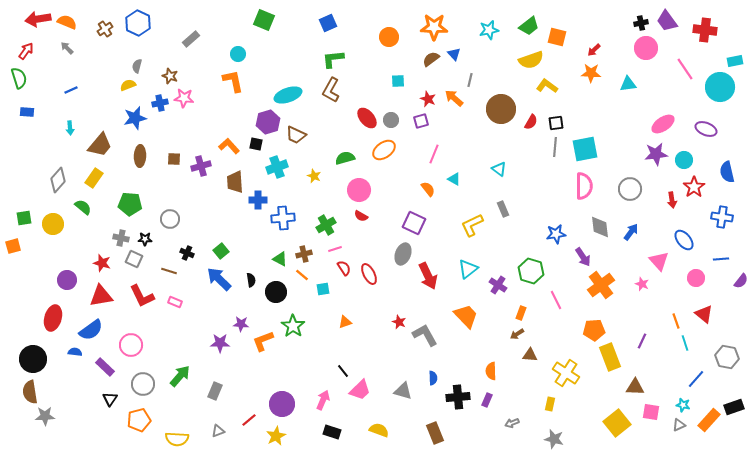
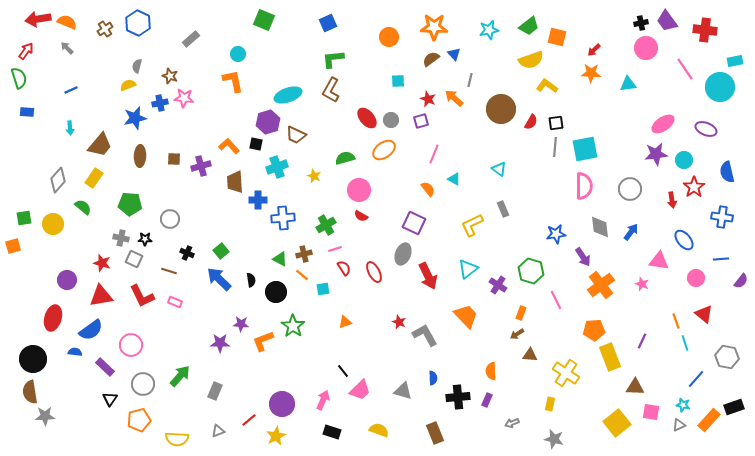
pink triangle at (659, 261): rotated 40 degrees counterclockwise
red ellipse at (369, 274): moved 5 px right, 2 px up
